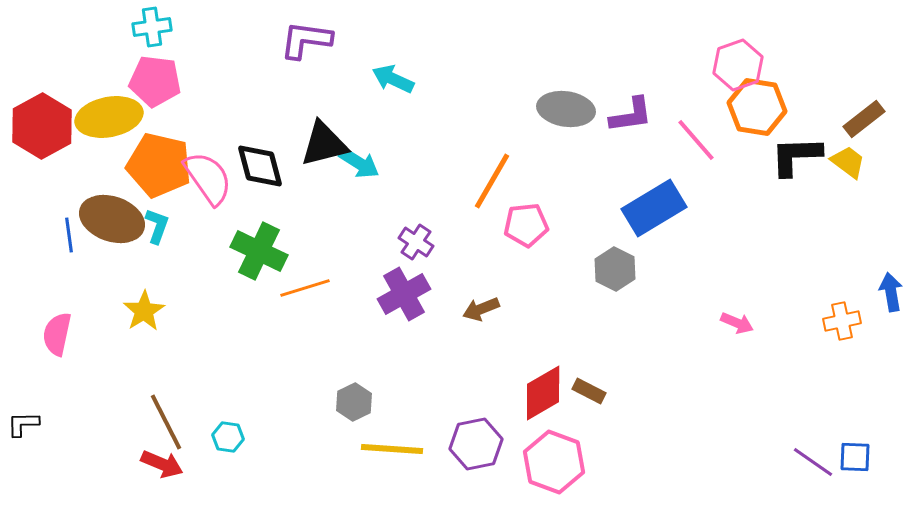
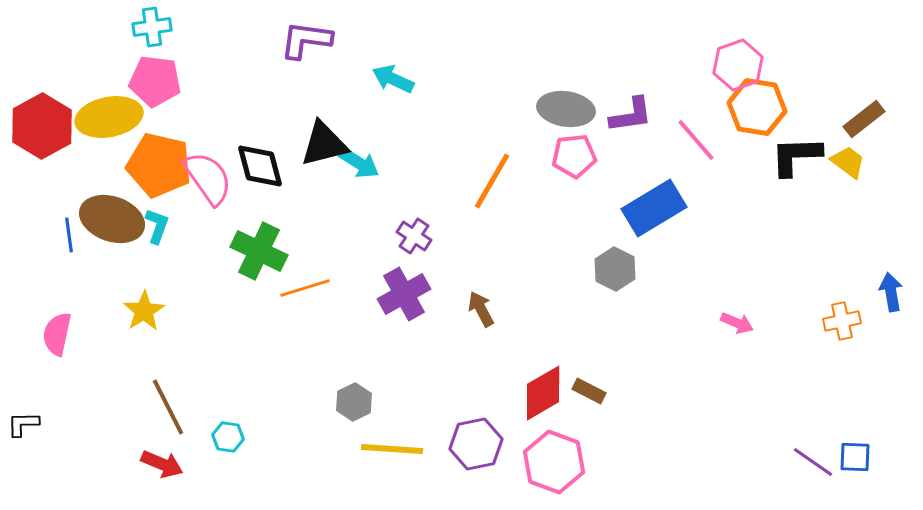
pink pentagon at (526, 225): moved 48 px right, 69 px up
purple cross at (416, 242): moved 2 px left, 6 px up
brown arrow at (481, 309): rotated 84 degrees clockwise
brown line at (166, 422): moved 2 px right, 15 px up
